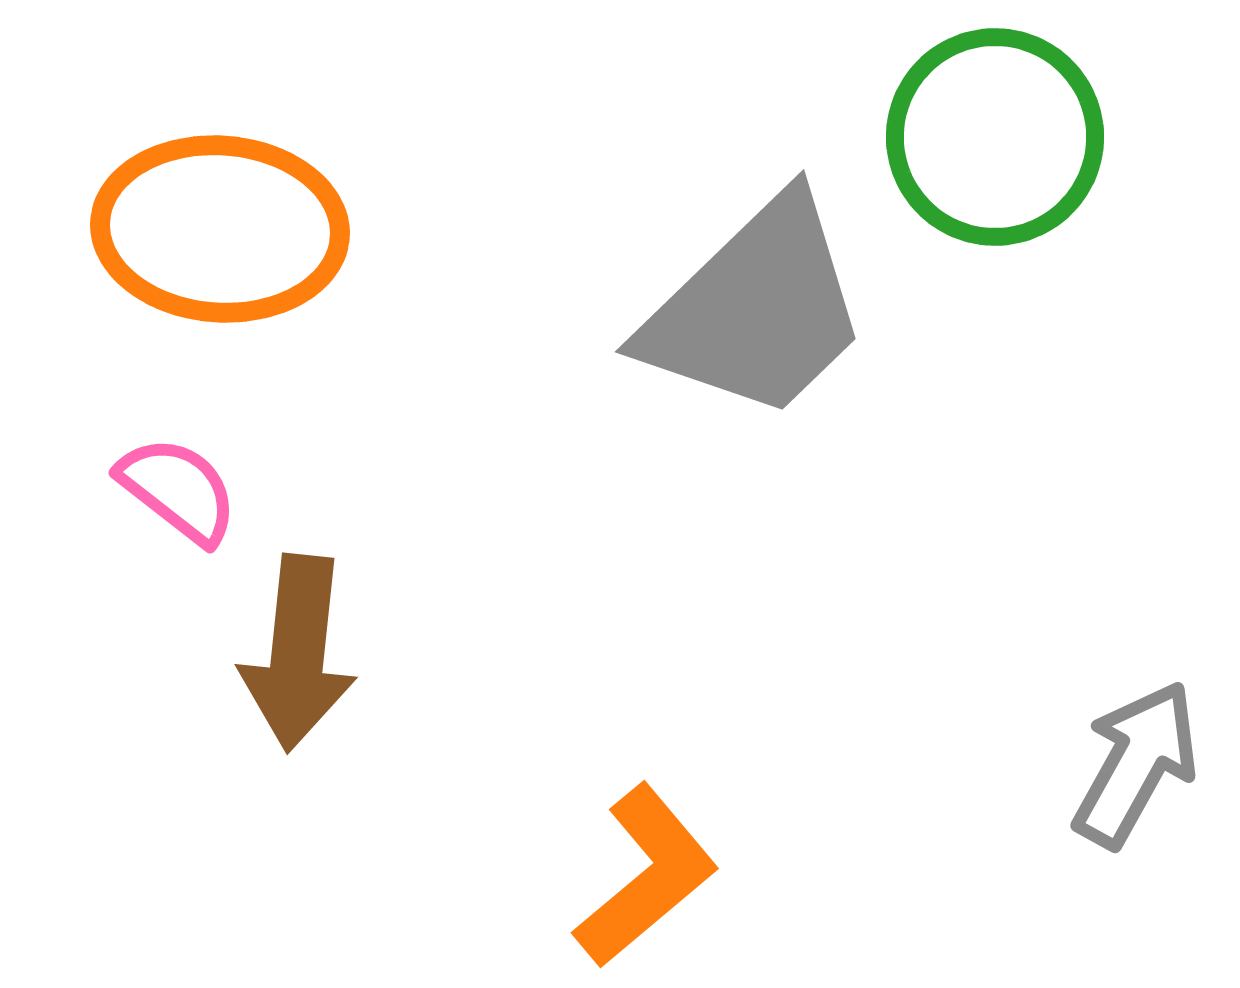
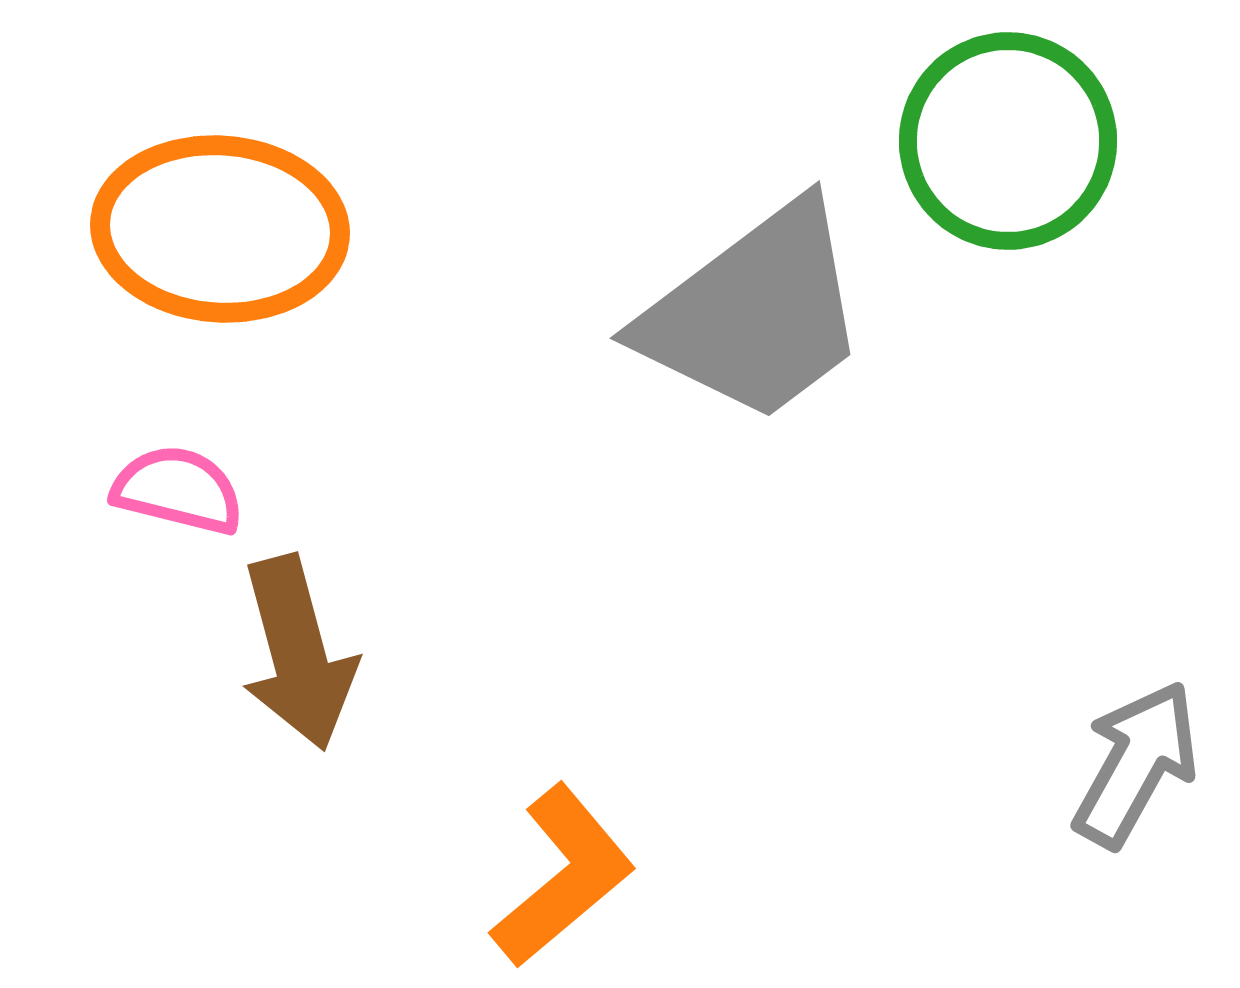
green circle: moved 13 px right, 4 px down
gray trapezoid: moved 1 px left, 4 px down; rotated 7 degrees clockwise
pink semicircle: rotated 24 degrees counterclockwise
brown arrow: rotated 21 degrees counterclockwise
orange L-shape: moved 83 px left
